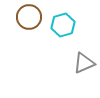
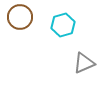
brown circle: moved 9 px left
